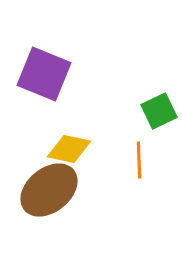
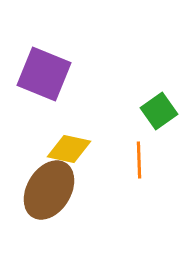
green square: rotated 9 degrees counterclockwise
brown ellipse: rotated 20 degrees counterclockwise
